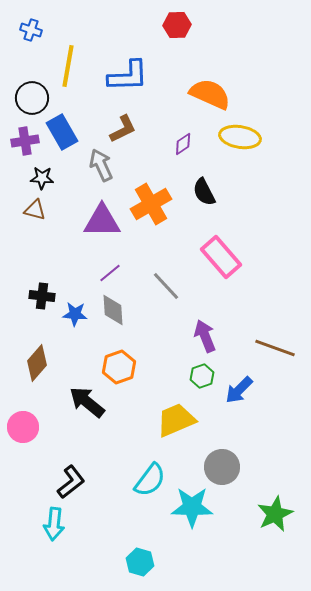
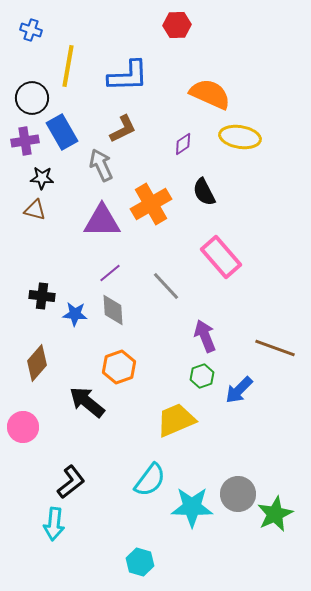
gray circle: moved 16 px right, 27 px down
